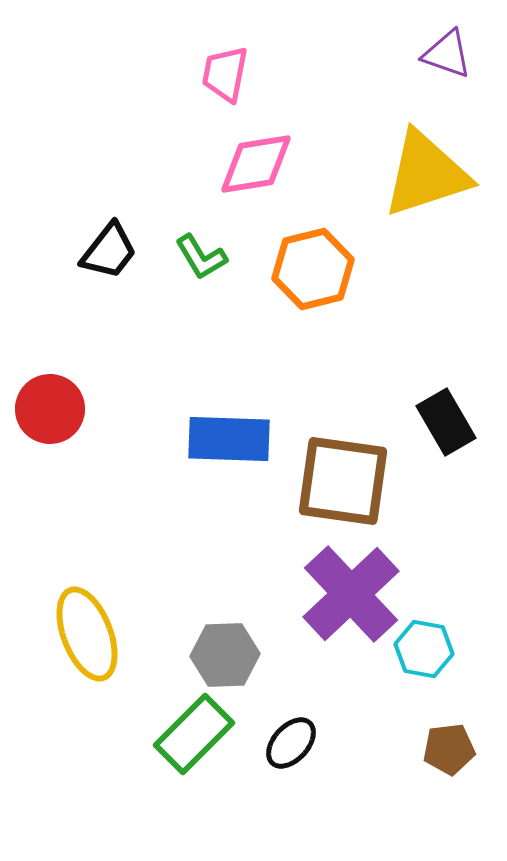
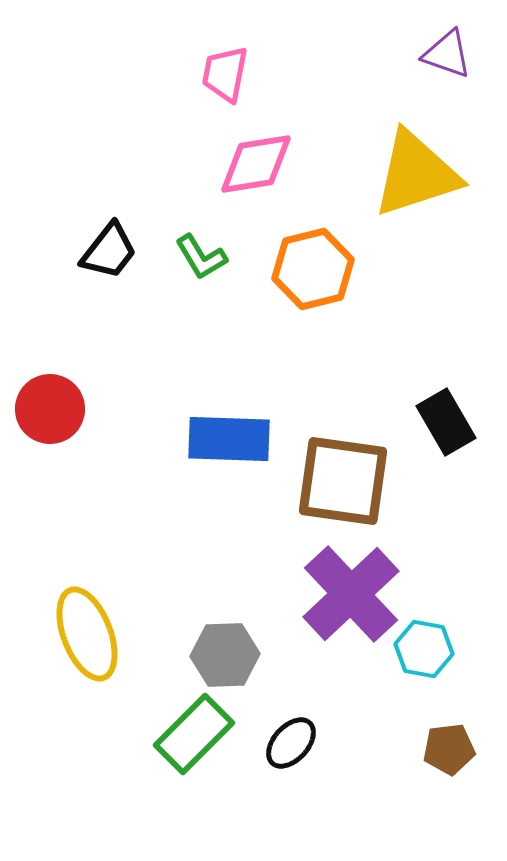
yellow triangle: moved 10 px left
